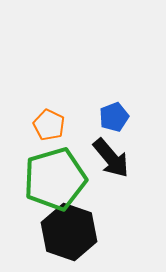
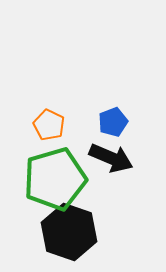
blue pentagon: moved 1 px left, 5 px down
black arrow: rotated 27 degrees counterclockwise
